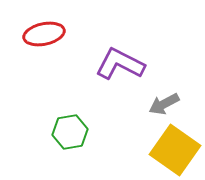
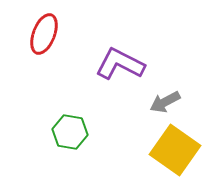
red ellipse: rotated 57 degrees counterclockwise
gray arrow: moved 1 px right, 2 px up
green hexagon: rotated 20 degrees clockwise
